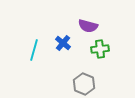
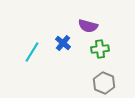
cyan line: moved 2 px left, 2 px down; rotated 15 degrees clockwise
gray hexagon: moved 20 px right, 1 px up
